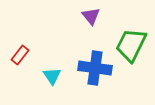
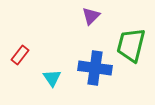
purple triangle: rotated 24 degrees clockwise
green trapezoid: rotated 12 degrees counterclockwise
cyan triangle: moved 2 px down
